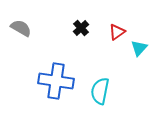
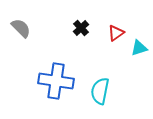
gray semicircle: rotated 15 degrees clockwise
red triangle: moved 1 px left, 1 px down
cyan triangle: rotated 30 degrees clockwise
